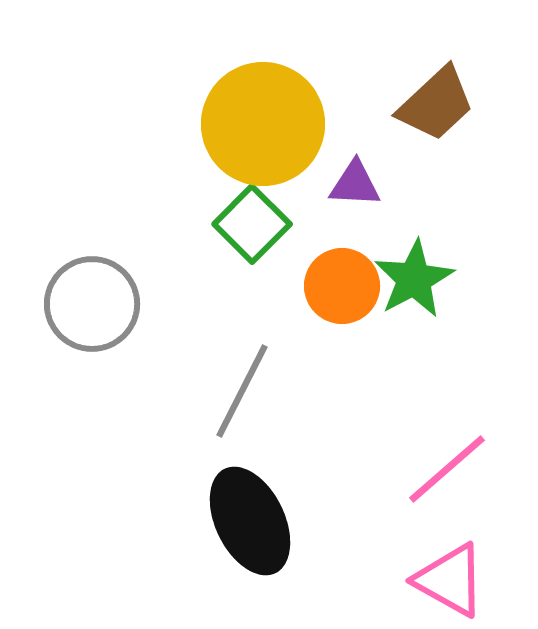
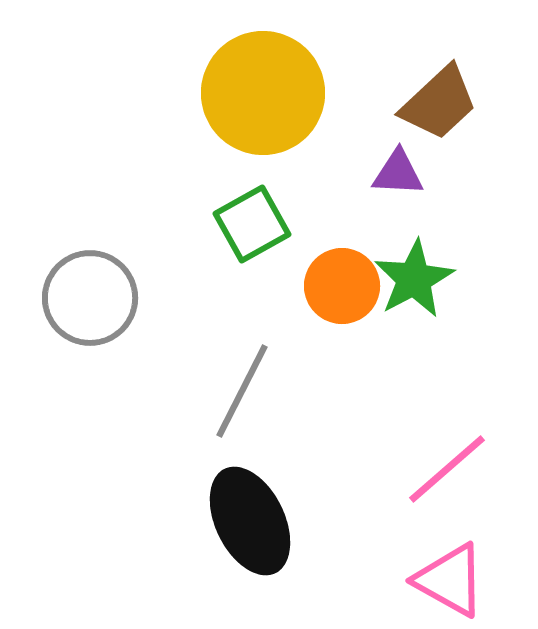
brown trapezoid: moved 3 px right, 1 px up
yellow circle: moved 31 px up
purple triangle: moved 43 px right, 11 px up
green square: rotated 16 degrees clockwise
gray circle: moved 2 px left, 6 px up
